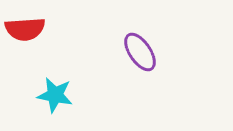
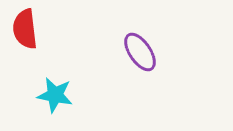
red semicircle: rotated 87 degrees clockwise
